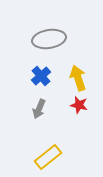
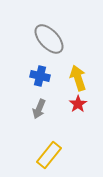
gray ellipse: rotated 56 degrees clockwise
blue cross: moved 1 px left; rotated 36 degrees counterclockwise
red star: moved 1 px left, 1 px up; rotated 24 degrees clockwise
yellow rectangle: moved 1 px right, 2 px up; rotated 12 degrees counterclockwise
